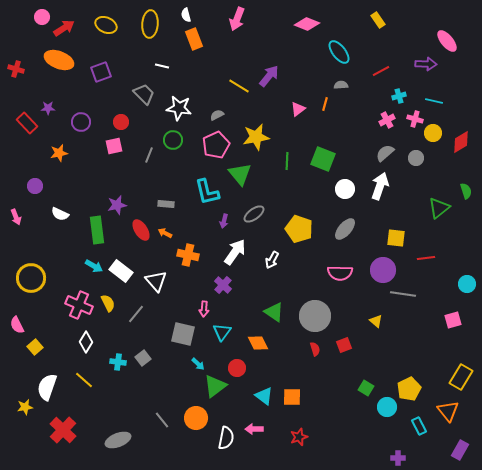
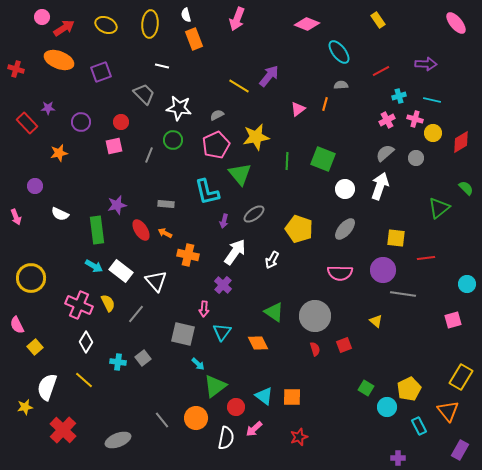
pink ellipse at (447, 41): moved 9 px right, 18 px up
cyan line at (434, 101): moved 2 px left, 1 px up
green semicircle at (466, 191): moved 3 px up; rotated 28 degrees counterclockwise
red circle at (237, 368): moved 1 px left, 39 px down
pink arrow at (254, 429): rotated 42 degrees counterclockwise
